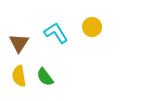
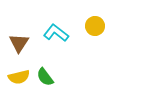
yellow circle: moved 3 px right, 1 px up
cyan L-shape: rotated 20 degrees counterclockwise
yellow semicircle: moved 1 px down; rotated 95 degrees counterclockwise
